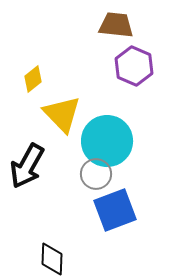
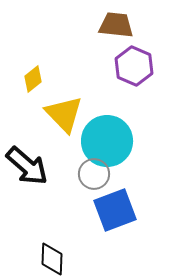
yellow triangle: moved 2 px right
black arrow: rotated 78 degrees counterclockwise
gray circle: moved 2 px left
